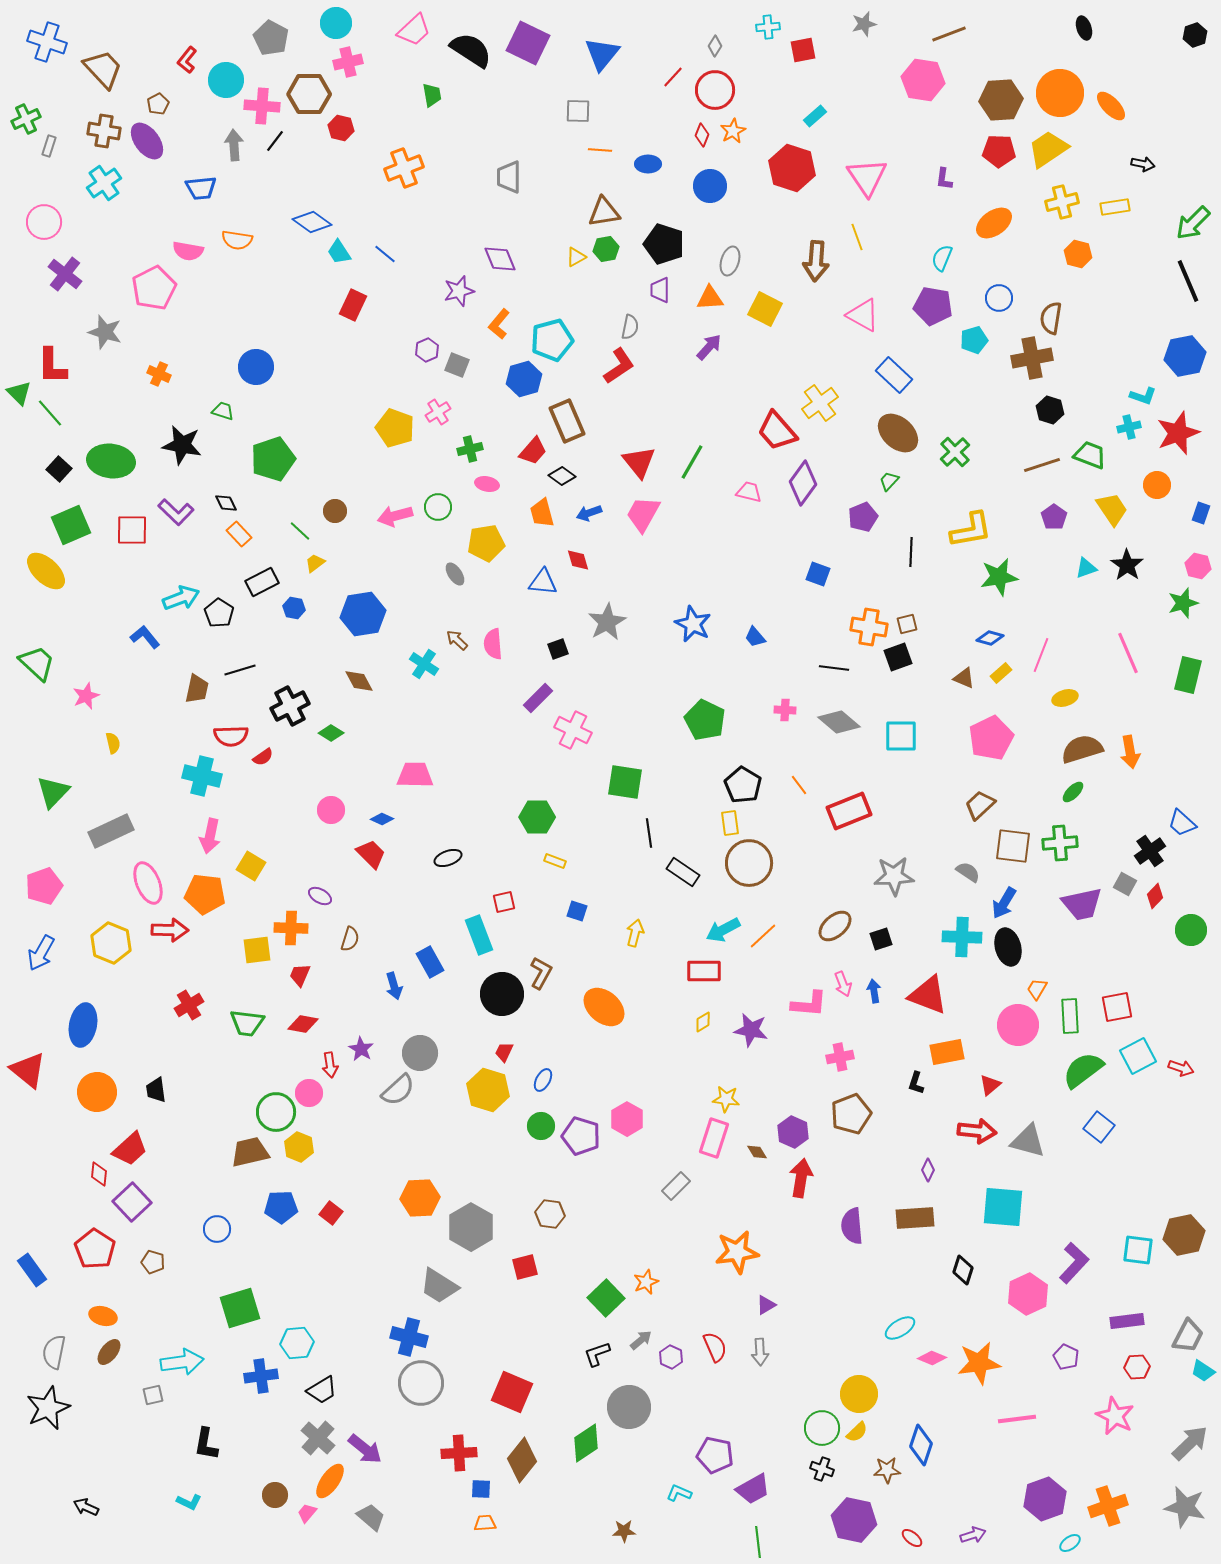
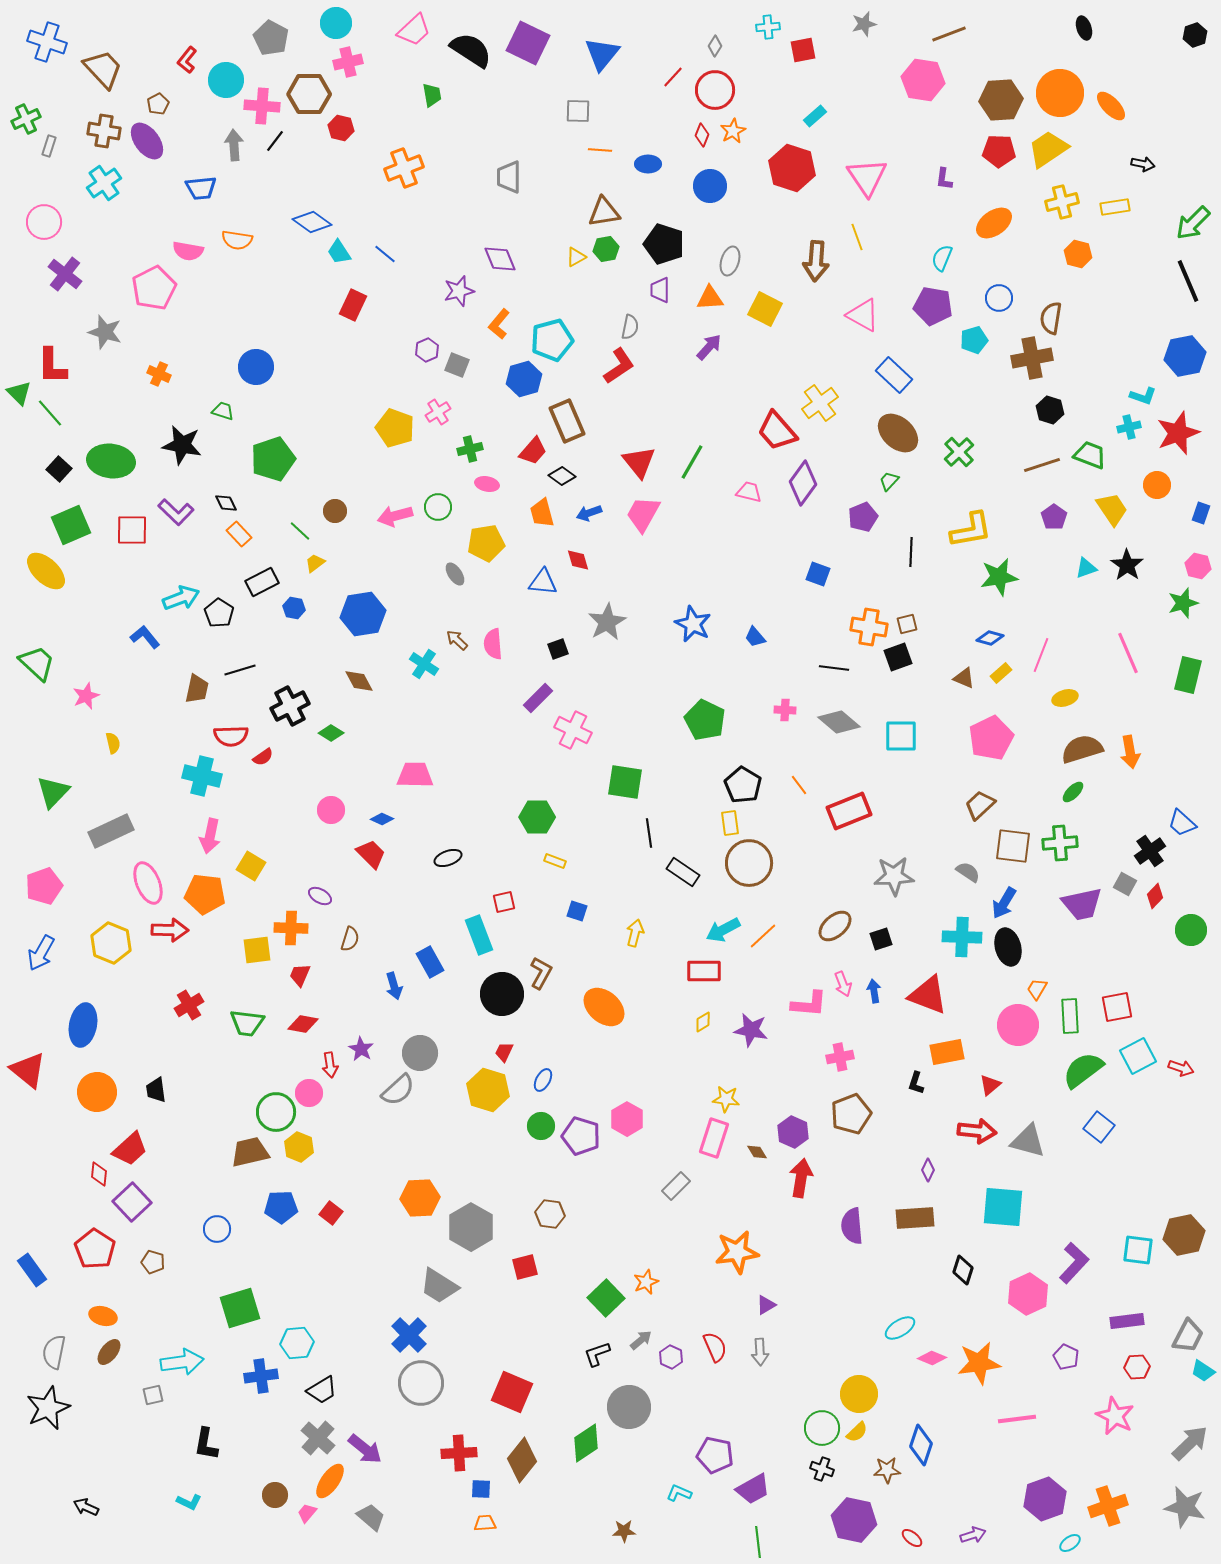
green cross at (955, 452): moved 4 px right
blue cross at (409, 1337): moved 2 px up; rotated 30 degrees clockwise
